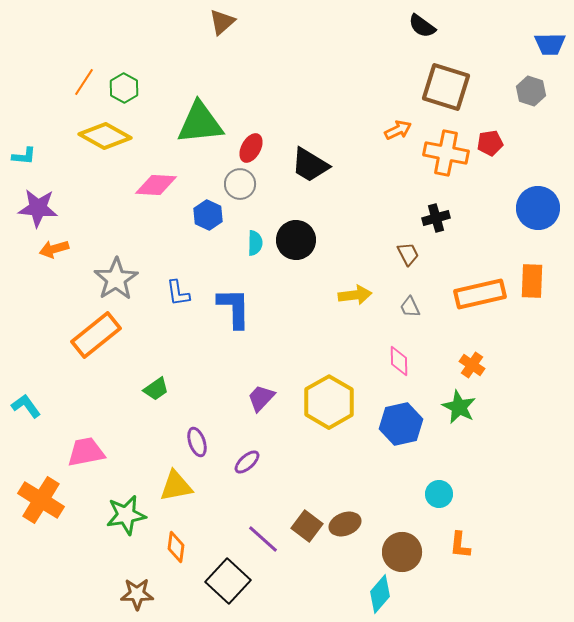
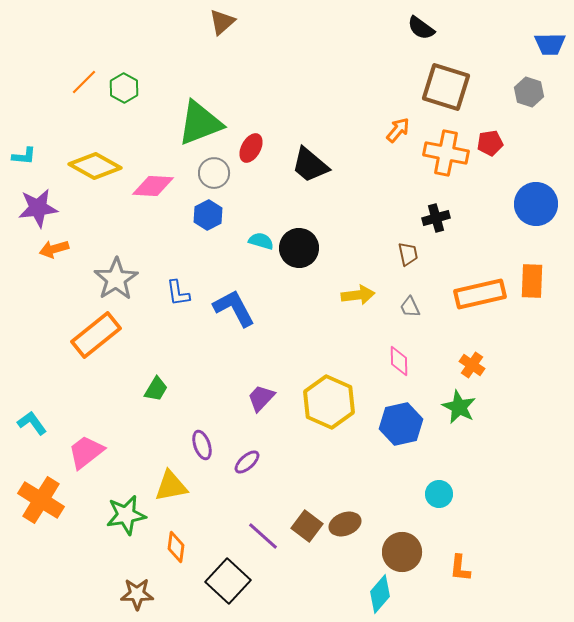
black semicircle at (422, 26): moved 1 px left, 2 px down
orange line at (84, 82): rotated 12 degrees clockwise
gray hexagon at (531, 91): moved 2 px left, 1 px down
green triangle at (200, 123): rotated 15 degrees counterclockwise
orange arrow at (398, 130): rotated 24 degrees counterclockwise
yellow diamond at (105, 136): moved 10 px left, 30 px down
black trapezoid at (310, 165): rotated 9 degrees clockwise
gray circle at (240, 184): moved 26 px left, 11 px up
pink diamond at (156, 185): moved 3 px left, 1 px down
purple star at (38, 208): rotated 12 degrees counterclockwise
blue circle at (538, 208): moved 2 px left, 4 px up
blue hexagon at (208, 215): rotated 8 degrees clockwise
black circle at (296, 240): moved 3 px right, 8 px down
cyan semicircle at (255, 243): moved 6 px right, 2 px up; rotated 75 degrees counterclockwise
brown trapezoid at (408, 254): rotated 15 degrees clockwise
yellow arrow at (355, 295): moved 3 px right
blue L-shape at (234, 308): rotated 27 degrees counterclockwise
green trapezoid at (156, 389): rotated 24 degrees counterclockwise
yellow hexagon at (329, 402): rotated 6 degrees counterclockwise
cyan L-shape at (26, 406): moved 6 px right, 17 px down
purple ellipse at (197, 442): moved 5 px right, 3 px down
pink trapezoid at (86, 452): rotated 27 degrees counterclockwise
yellow triangle at (176, 486): moved 5 px left
purple line at (263, 539): moved 3 px up
orange L-shape at (460, 545): moved 23 px down
